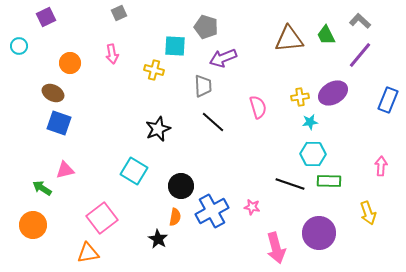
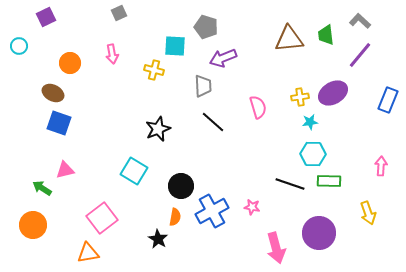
green trapezoid at (326, 35): rotated 20 degrees clockwise
